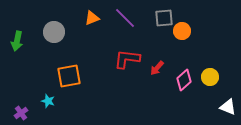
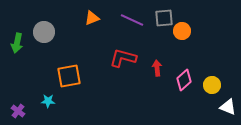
purple line: moved 7 px right, 2 px down; rotated 20 degrees counterclockwise
gray circle: moved 10 px left
green arrow: moved 2 px down
red L-shape: moved 4 px left, 1 px up; rotated 8 degrees clockwise
red arrow: rotated 133 degrees clockwise
yellow circle: moved 2 px right, 8 px down
cyan star: rotated 16 degrees counterclockwise
purple cross: moved 3 px left, 2 px up; rotated 16 degrees counterclockwise
